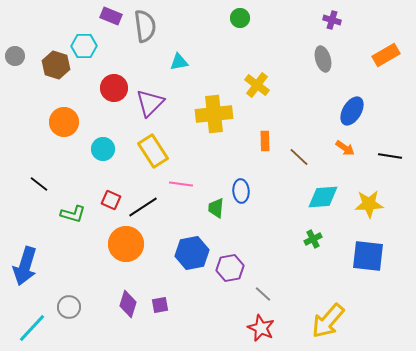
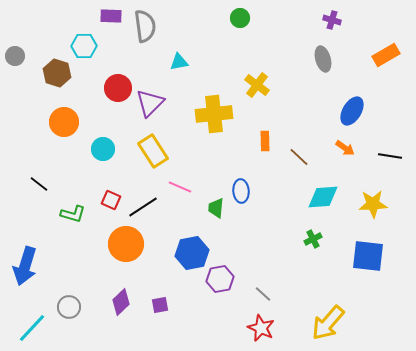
purple rectangle at (111, 16): rotated 20 degrees counterclockwise
brown hexagon at (56, 65): moved 1 px right, 8 px down
red circle at (114, 88): moved 4 px right
pink line at (181, 184): moved 1 px left, 3 px down; rotated 15 degrees clockwise
yellow star at (369, 204): moved 4 px right
purple hexagon at (230, 268): moved 10 px left, 11 px down
purple diamond at (128, 304): moved 7 px left, 2 px up; rotated 28 degrees clockwise
yellow arrow at (328, 321): moved 2 px down
